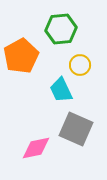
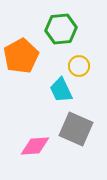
yellow circle: moved 1 px left, 1 px down
pink diamond: moved 1 px left, 2 px up; rotated 8 degrees clockwise
